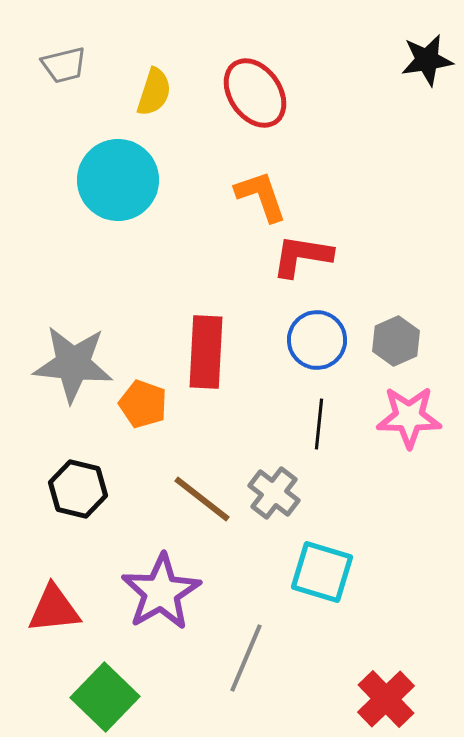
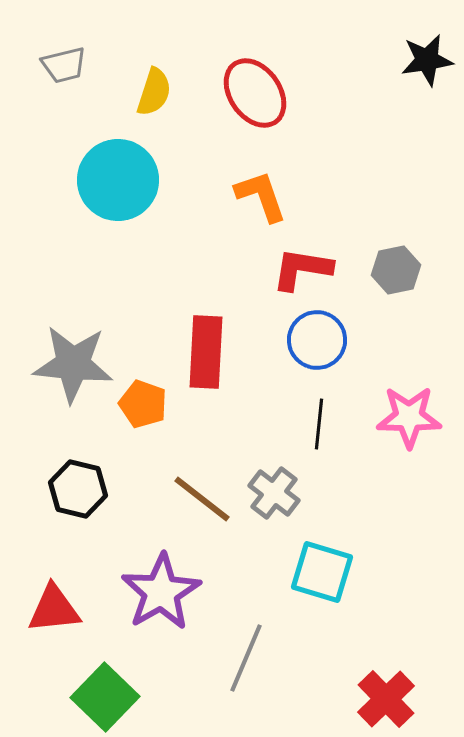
red L-shape: moved 13 px down
gray hexagon: moved 71 px up; rotated 12 degrees clockwise
